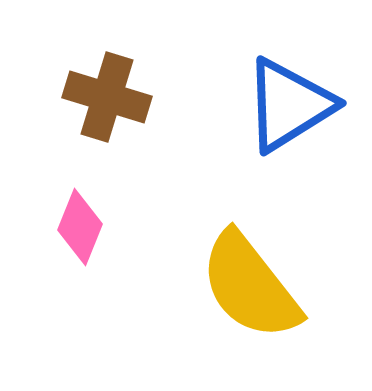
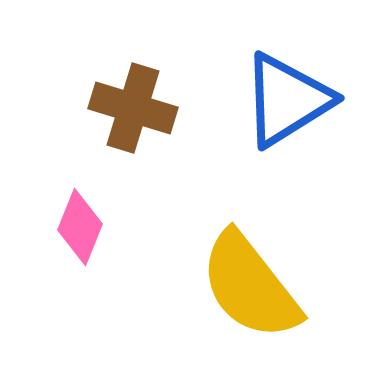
brown cross: moved 26 px right, 11 px down
blue triangle: moved 2 px left, 5 px up
